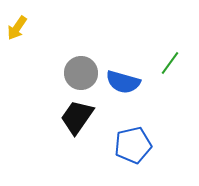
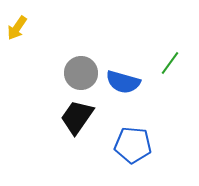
blue pentagon: rotated 18 degrees clockwise
